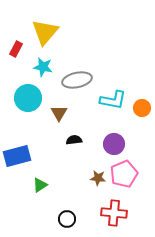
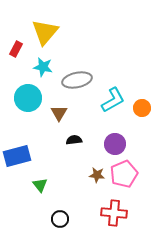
cyan L-shape: rotated 40 degrees counterclockwise
purple circle: moved 1 px right
brown star: moved 1 px left, 3 px up
green triangle: rotated 35 degrees counterclockwise
black circle: moved 7 px left
